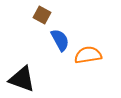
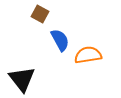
brown square: moved 2 px left, 1 px up
black triangle: rotated 32 degrees clockwise
